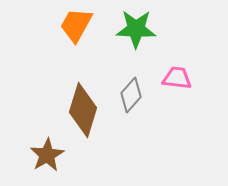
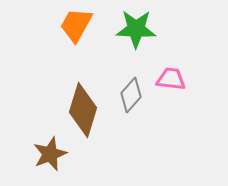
pink trapezoid: moved 6 px left, 1 px down
brown star: moved 3 px right, 1 px up; rotated 8 degrees clockwise
